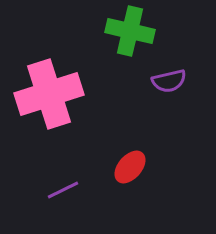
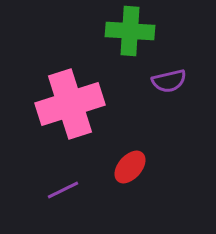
green cross: rotated 9 degrees counterclockwise
pink cross: moved 21 px right, 10 px down
